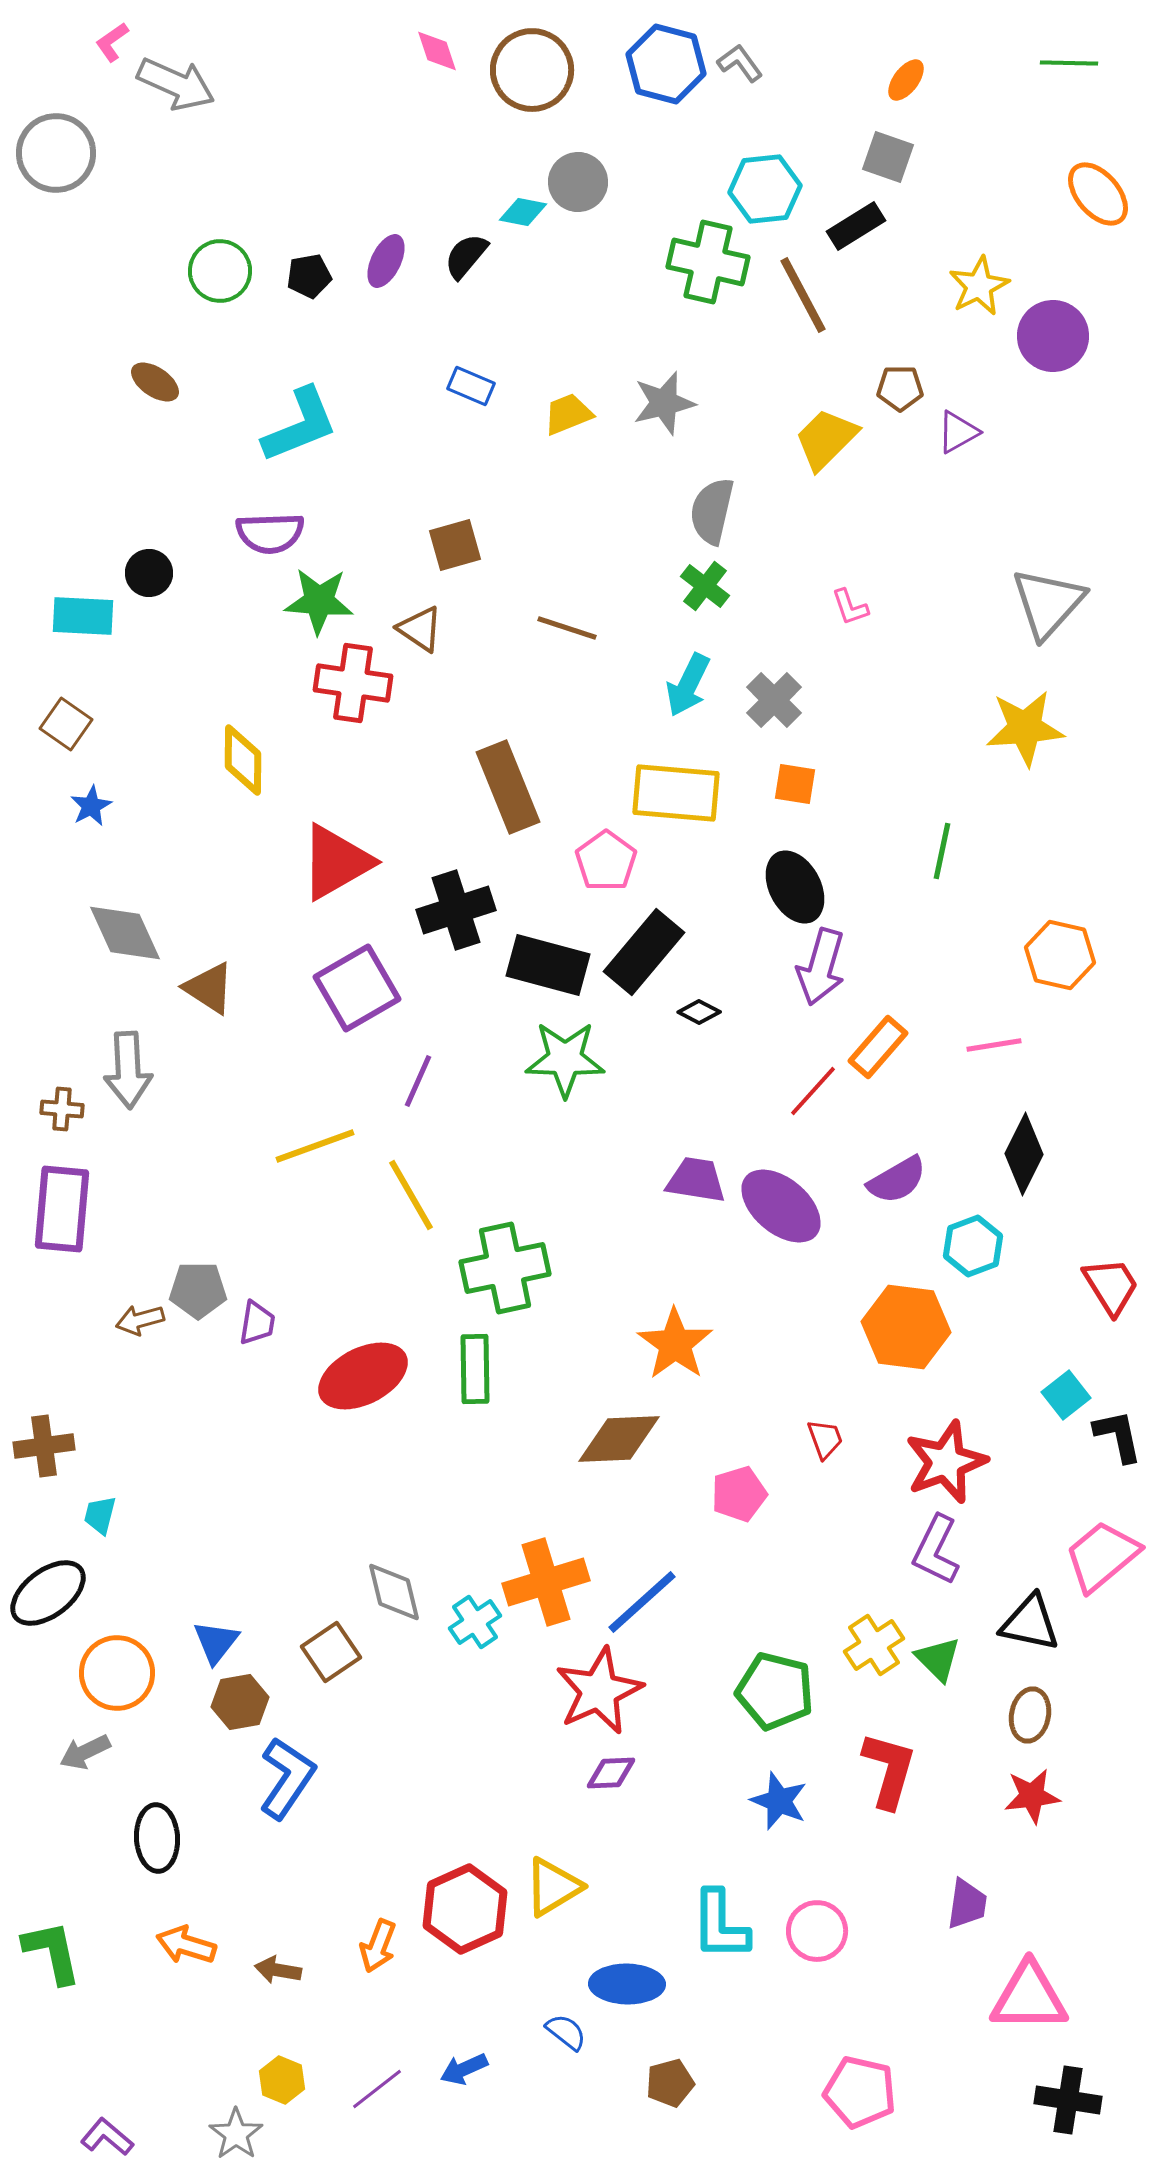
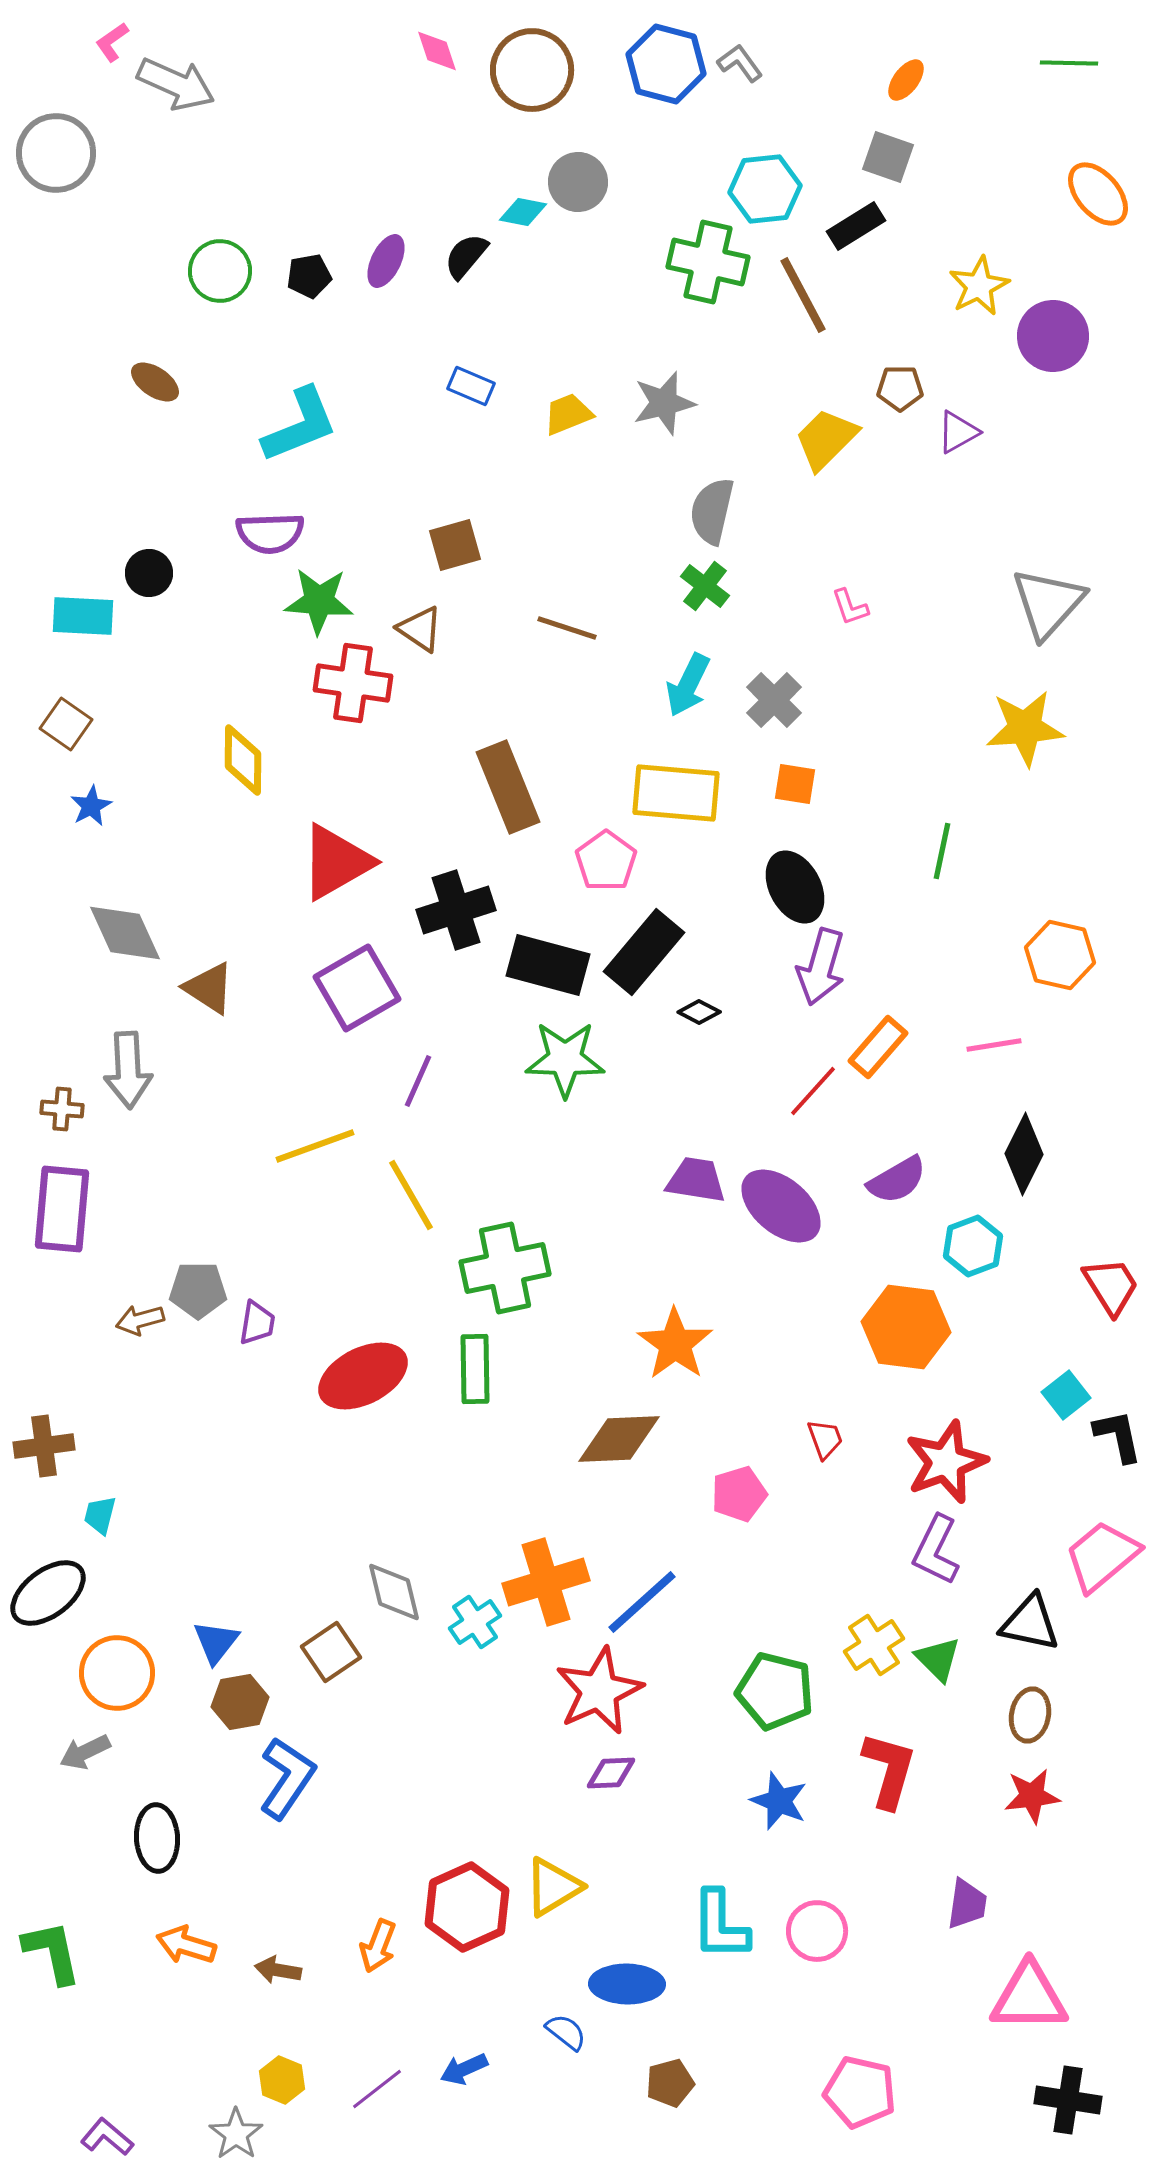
red hexagon at (465, 1909): moved 2 px right, 2 px up
